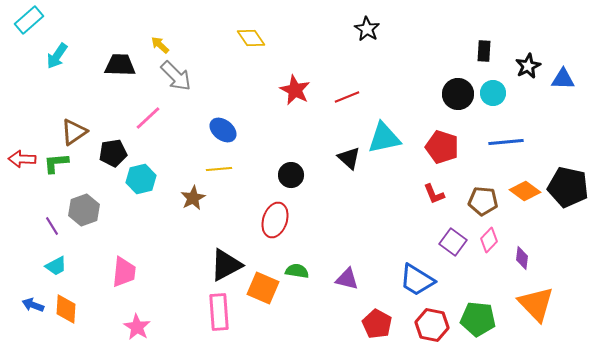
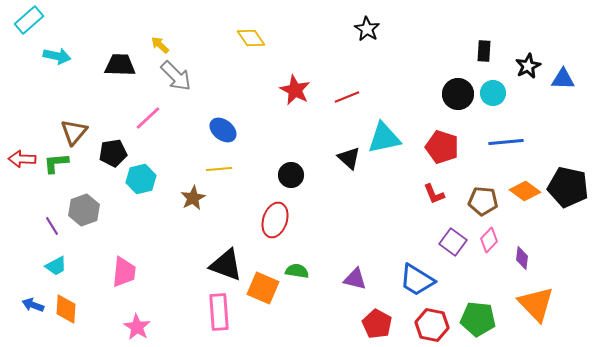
cyan arrow at (57, 56): rotated 112 degrees counterclockwise
brown triangle at (74, 132): rotated 16 degrees counterclockwise
black triangle at (226, 265): rotated 48 degrees clockwise
purple triangle at (347, 279): moved 8 px right
